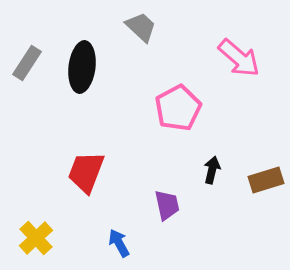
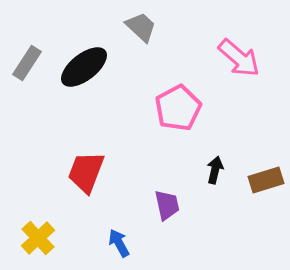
black ellipse: moved 2 px right; rotated 45 degrees clockwise
black arrow: moved 3 px right
yellow cross: moved 2 px right
